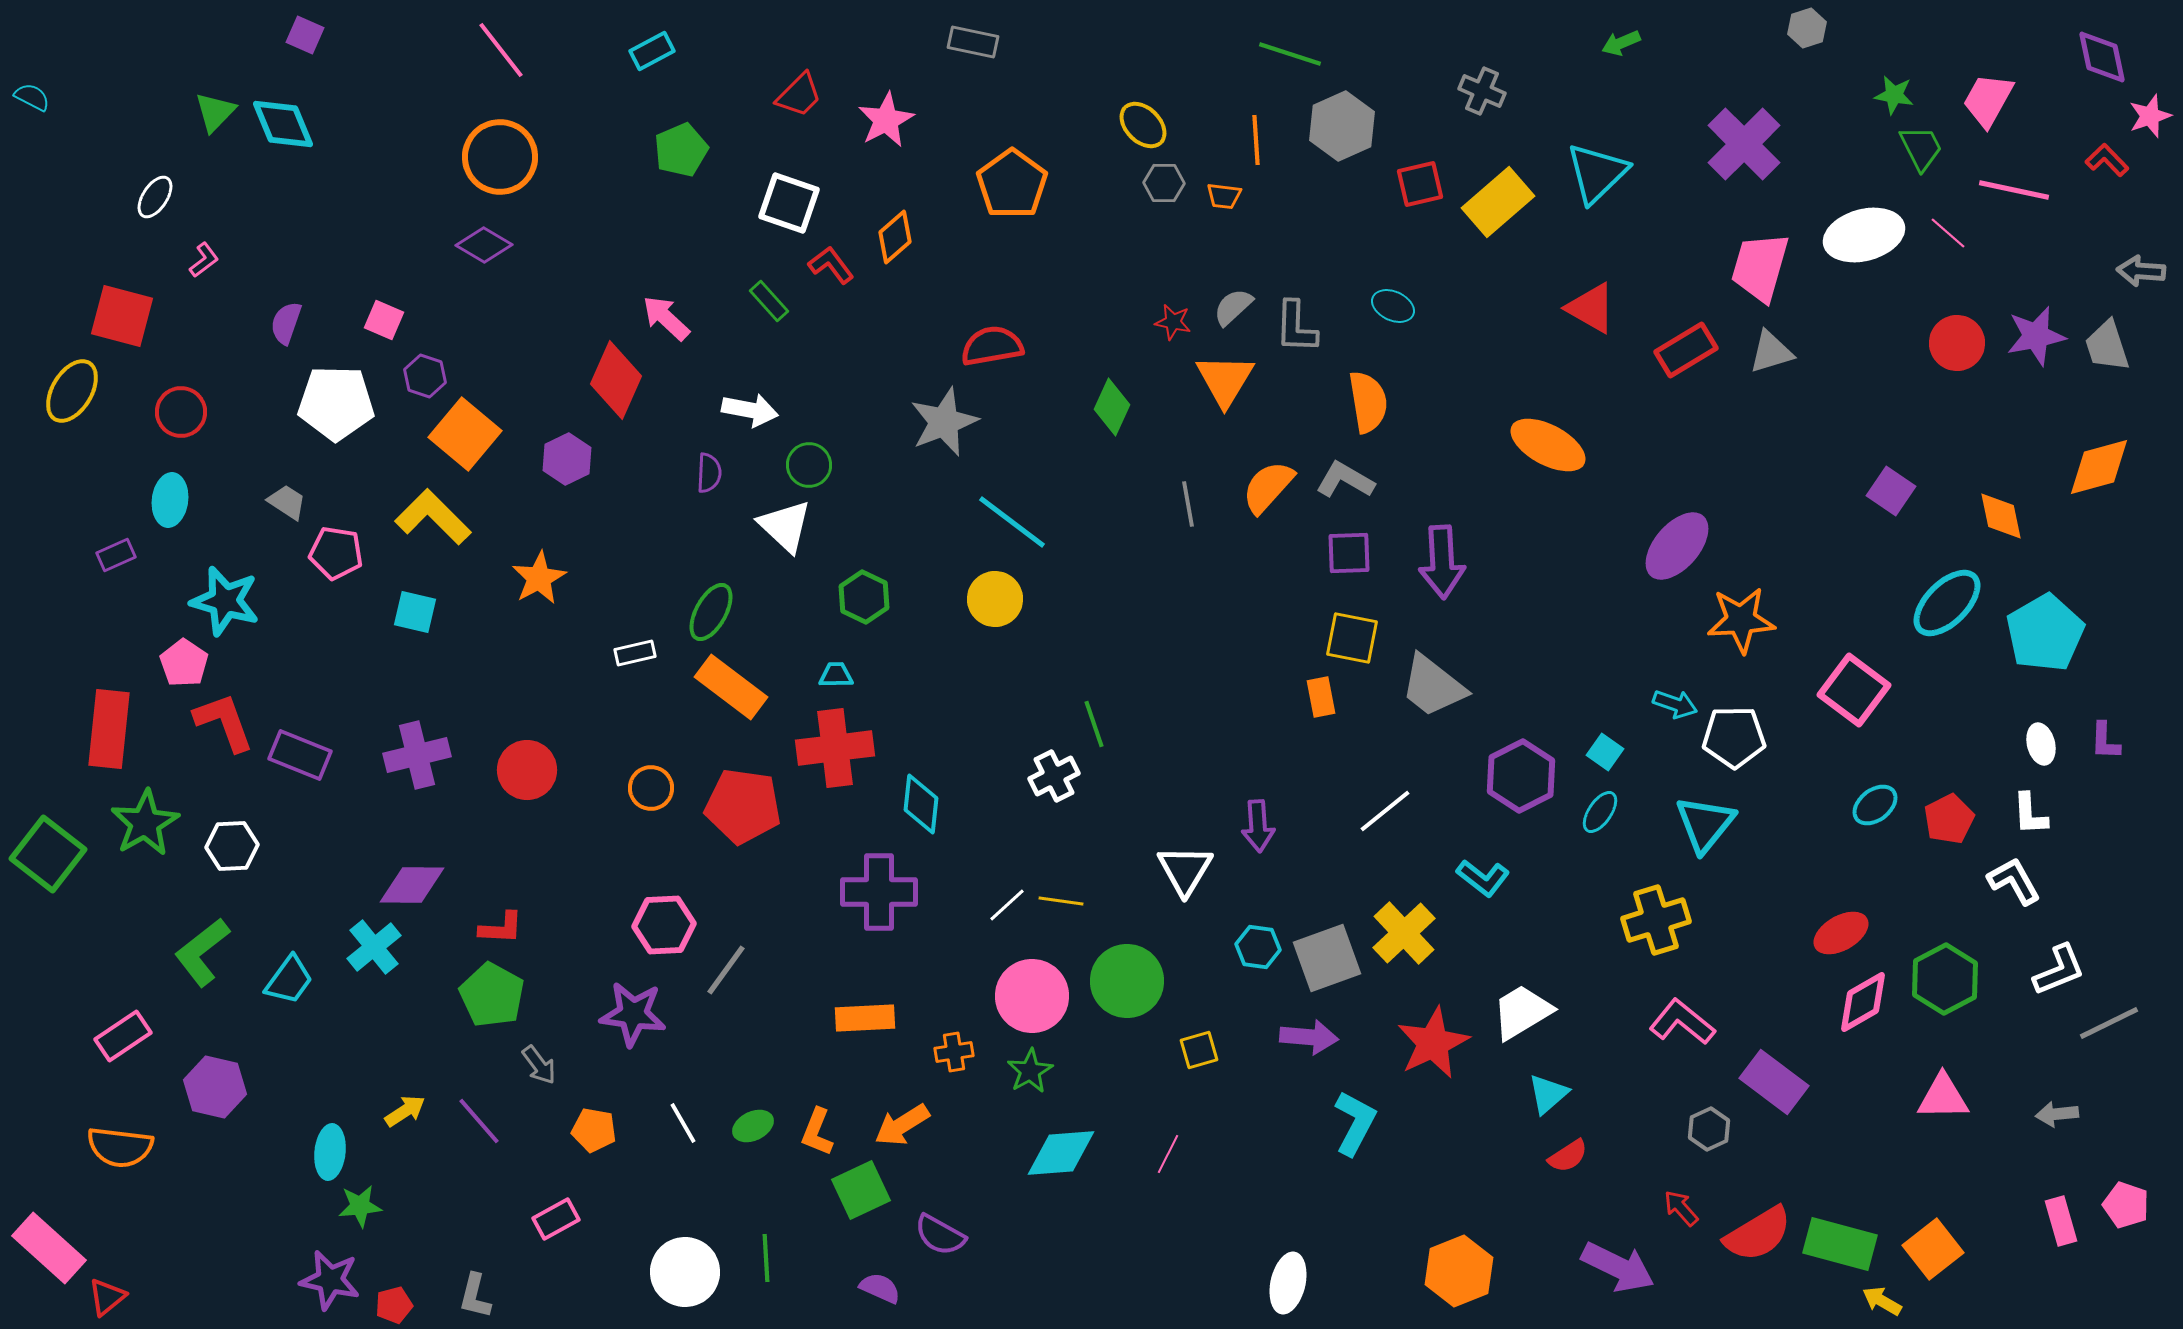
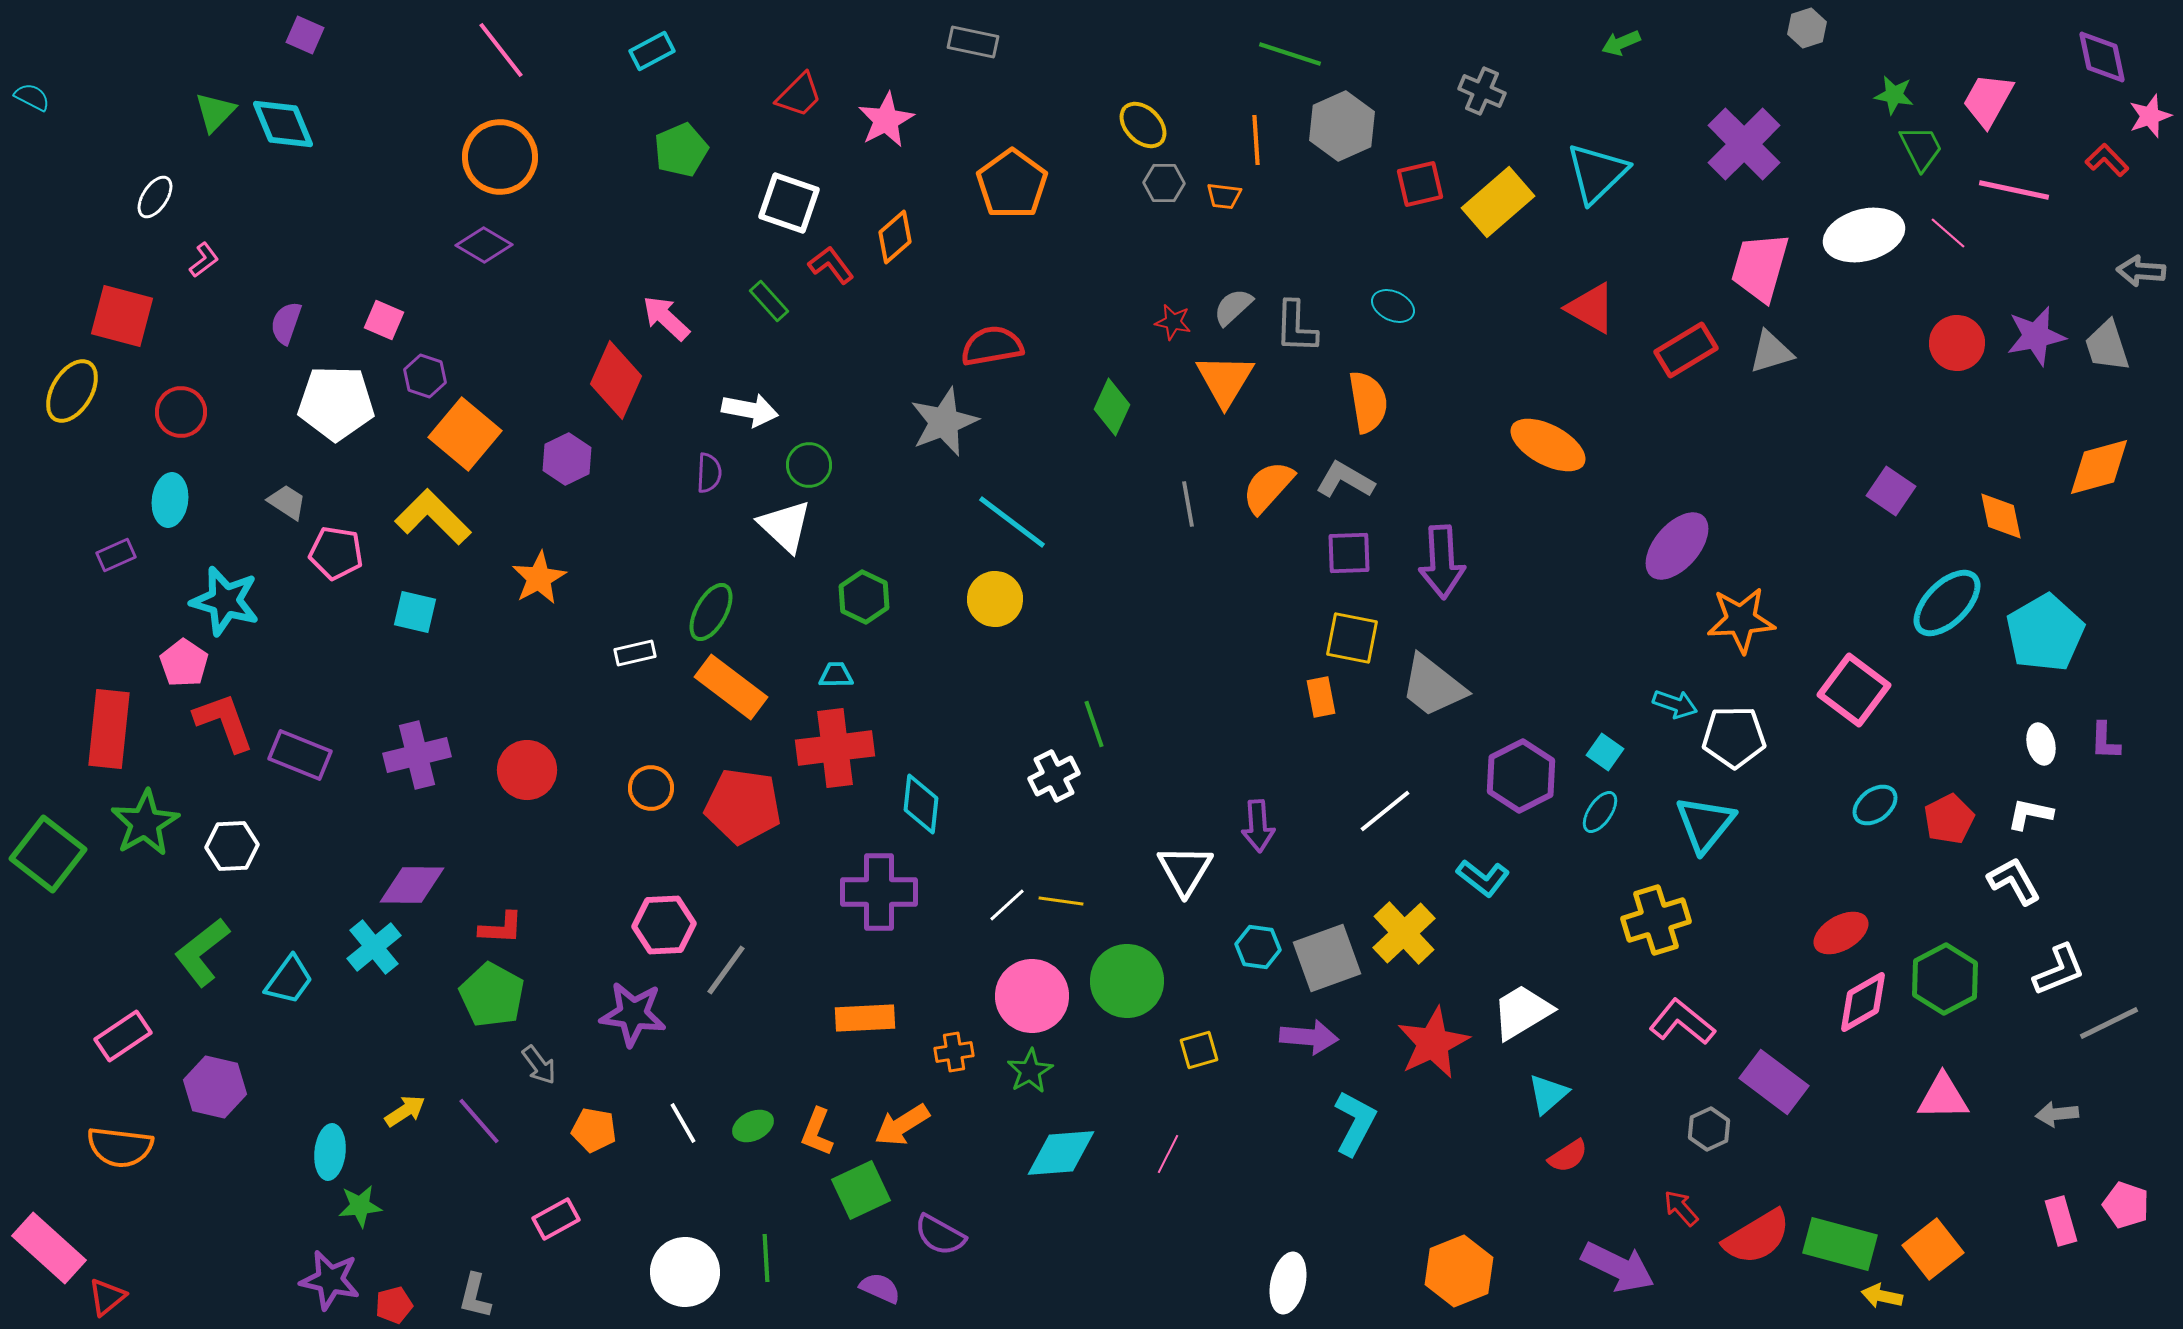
white L-shape at (2030, 814): rotated 105 degrees clockwise
red semicircle at (1758, 1234): moved 1 px left, 3 px down
yellow arrow at (1882, 1301): moved 5 px up; rotated 18 degrees counterclockwise
